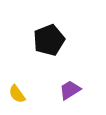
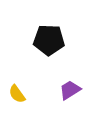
black pentagon: rotated 24 degrees clockwise
